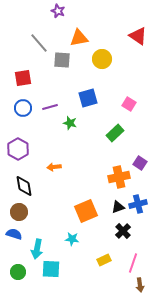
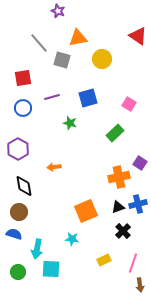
orange triangle: moved 1 px left
gray square: rotated 12 degrees clockwise
purple line: moved 2 px right, 10 px up
